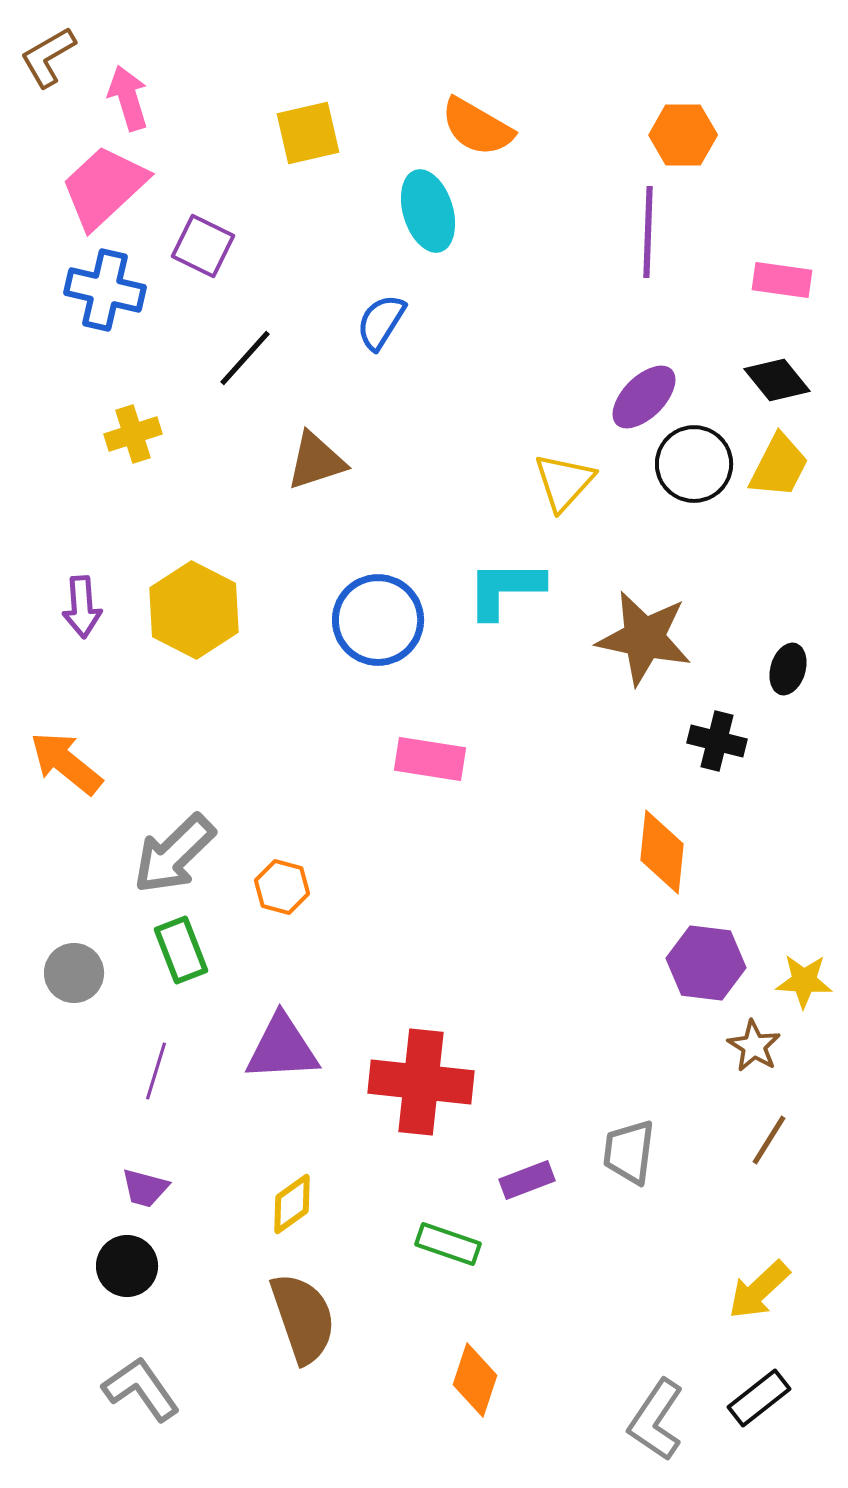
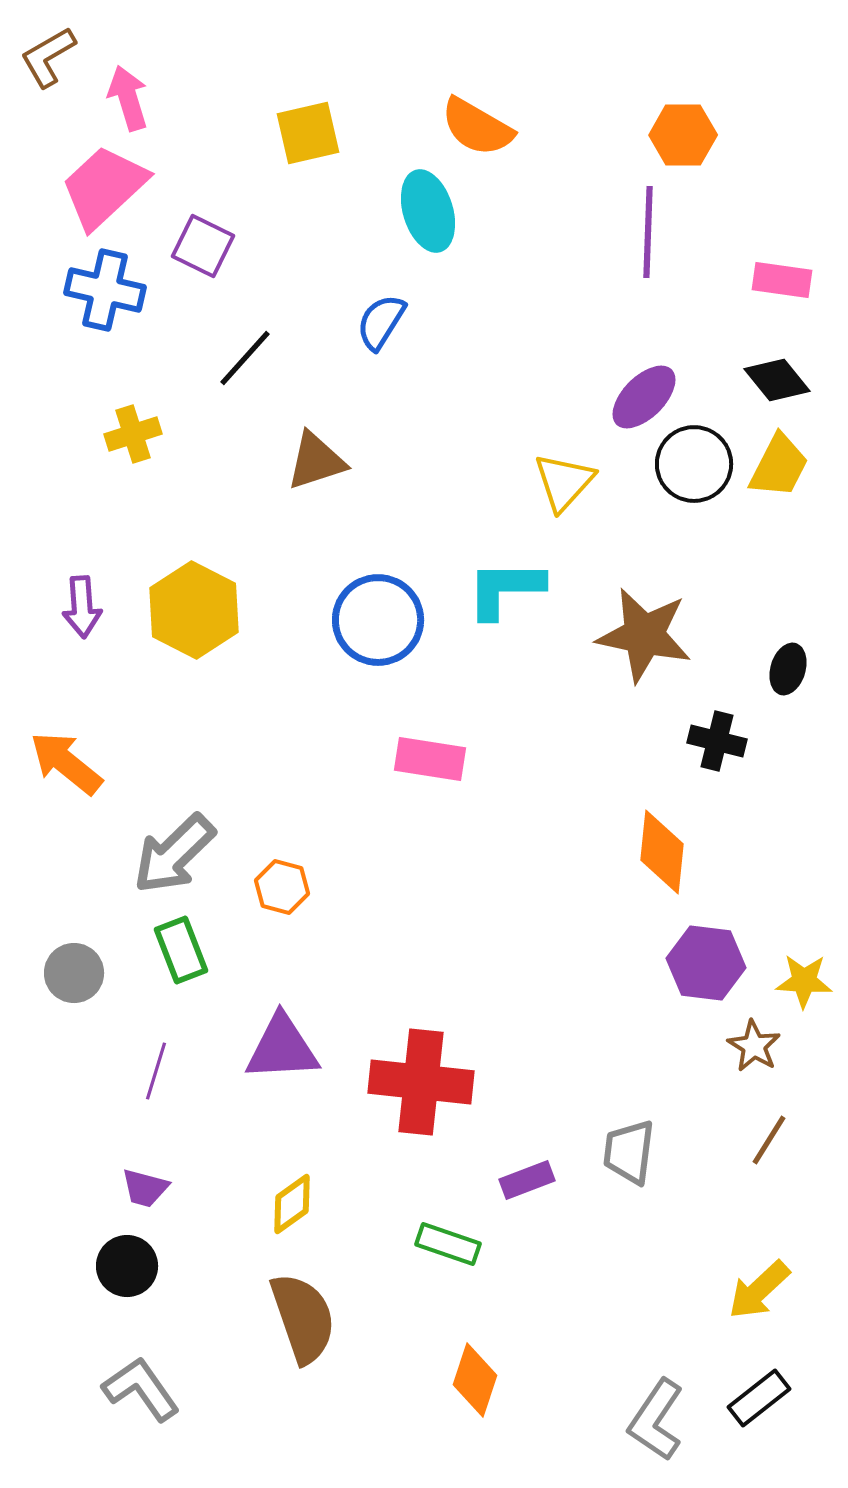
brown star at (644, 638): moved 3 px up
